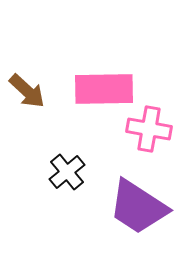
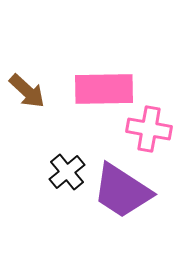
purple trapezoid: moved 16 px left, 16 px up
